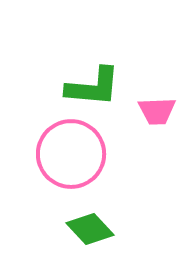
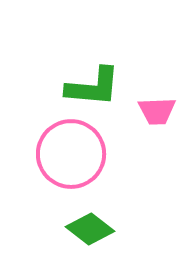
green diamond: rotated 9 degrees counterclockwise
